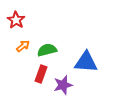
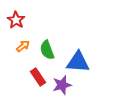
green semicircle: rotated 96 degrees counterclockwise
blue triangle: moved 8 px left
red rectangle: moved 3 px left, 3 px down; rotated 54 degrees counterclockwise
purple star: moved 1 px left
